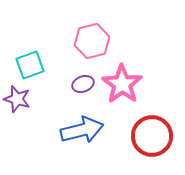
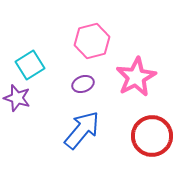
cyan square: rotated 12 degrees counterclockwise
pink star: moved 14 px right, 7 px up; rotated 9 degrees clockwise
purple star: moved 1 px up
blue arrow: rotated 36 degrees counterclockwise
